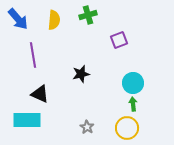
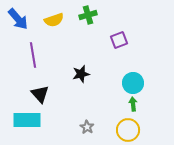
yellow semicircle: rotated 66 degrees clockwise
black triangle: rotated 24 degrees clockwise
yellow circle: moved 1 px right, 2 px down
